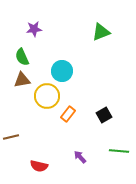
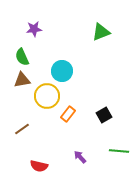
brown line: moved 11 px right, 8 px up; rotated 21 degrees counterclockwise
